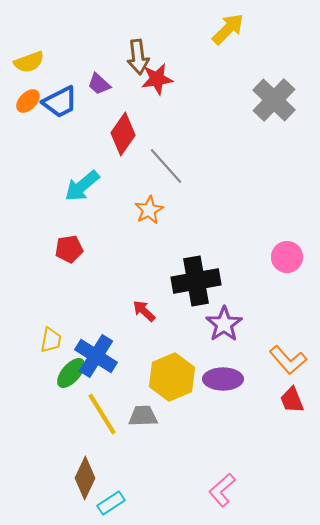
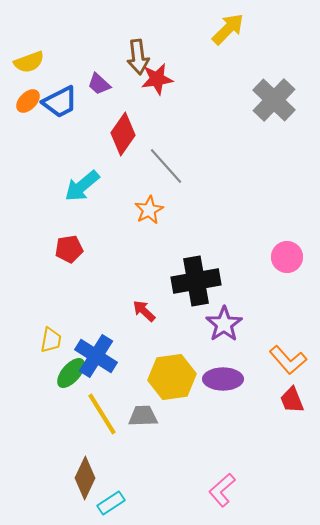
yellow hexagon: rotated 15 degrees clockwise
